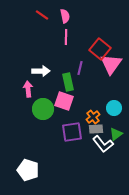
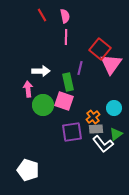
red line: rotated 24 degrees clockwise
green circle: moved 4 px up
